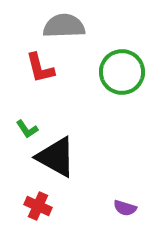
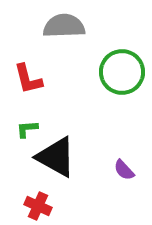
red L-shape: moved 12 px left, 11 px down
green L-shape: rotated 120 degrees clockwise
purple semicircle: moved 1 px left, 38 px up; rotated 30 degrees clockwise
